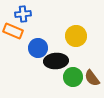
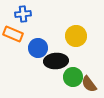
orange rectangle: moved 3 px down
brown semicircle: moved 3 px left, 6 px down
